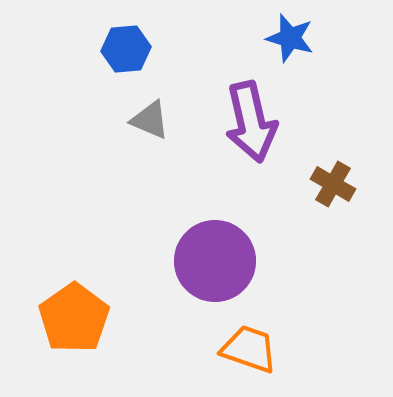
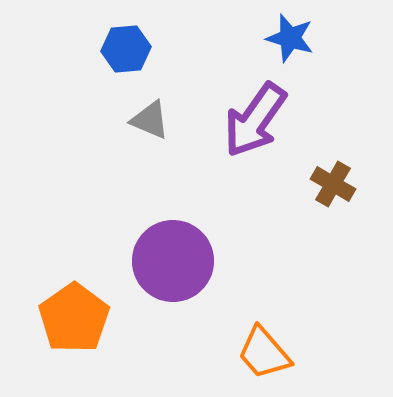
purple arrow: moved 4 px right, 2 px up; rotated 48 degrees clockwise
purple circle: moved 42 px left
orange trapezoid: moved 15 px right, 4 px down; rotated 150 degrees counterclockwise
